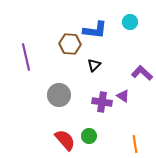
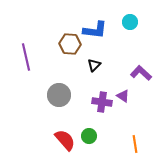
purple L-shape: moved 1 px left
